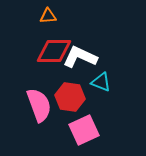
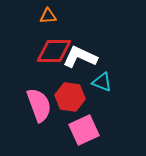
cyan triangle: moved 1 px right
